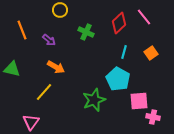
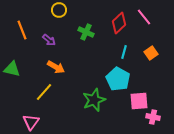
yellow circle: moved 1 px left
